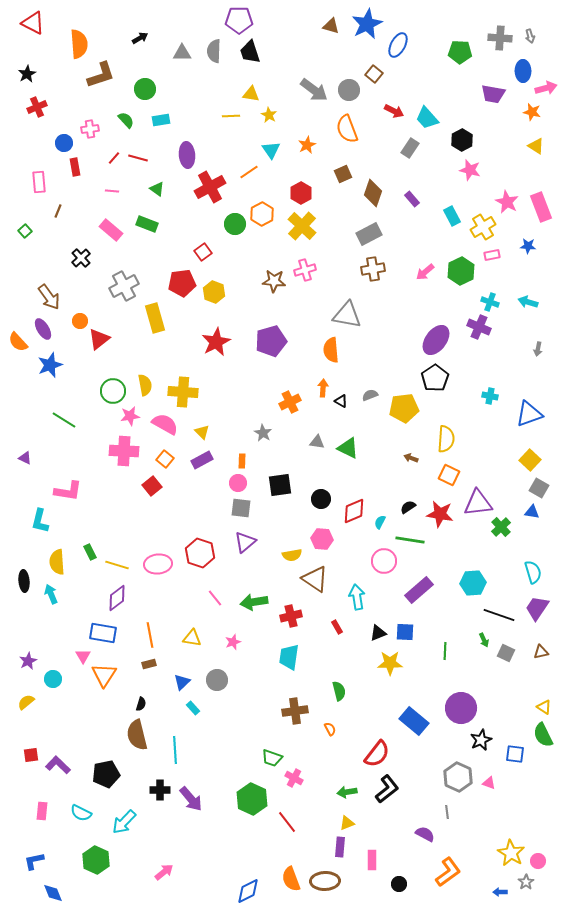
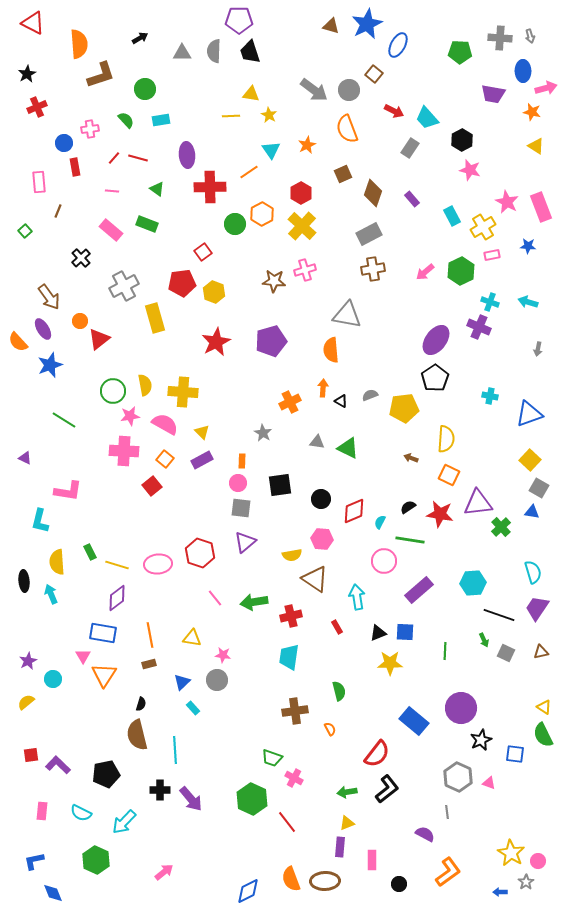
red cross at (210, 187): rotated 28 degrees clockwise
pink star at (233, 642): moved 10 px left, 13 px down; rotated 28 degrees clockwise
